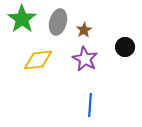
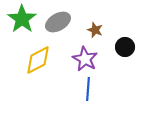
gray ellipse: rotated 45 degrees clockwise
brown star: moved 11 px right; rotated 21 degrees counterclockwise
yellow diamond: rotated 20 degrees counterclockwise
blue line: moved 2 px left, 16 px up
